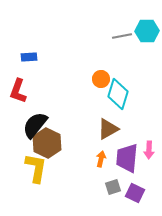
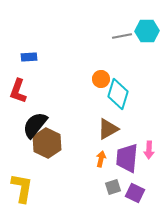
yellow L-shape: moved 14 px left, 20 px down
